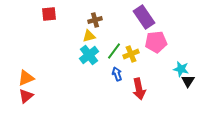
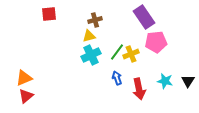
green line: moved 3 px right, 1 px down
cyan cross: moved 2 px right; rotated 12 degrees clockwise
cyan star: moved 16 px left, 12 px down
blue arrow: moved 4 px down
orange triangle: moved 2 px left
